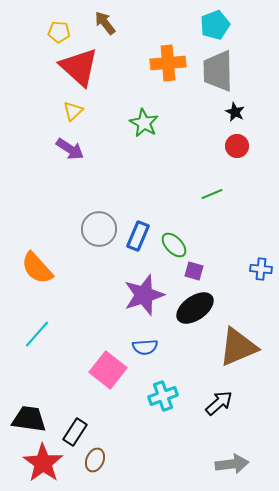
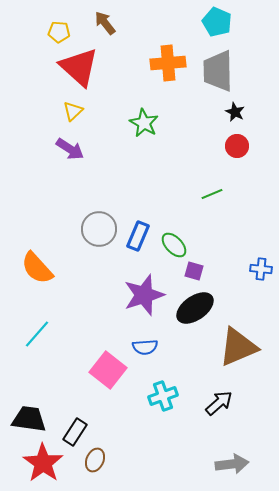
cyan pentagon: moved 2 px right, 3 px up; rotated 28 degrees counterclockwise
